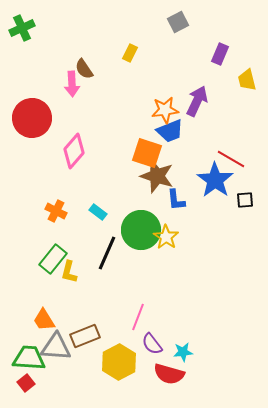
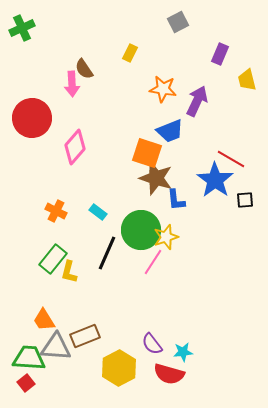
orange star: moved 2 px left, 21 px up; rotated 16 degrees clockwise
pink diamond: moved 1 px right, 4 px up
brown star: moved 1 px left, 2 px down
yellow star: rotated 20 degrees clockwise
pink line: moved 15 px right, 55 px up; rotated 12 degrees clockwise
yellow hexagon: moved 6 px down
